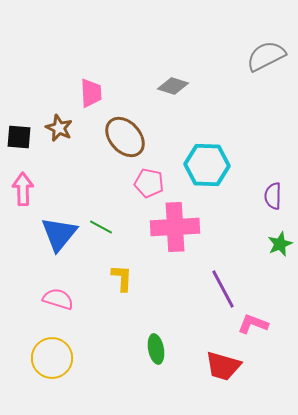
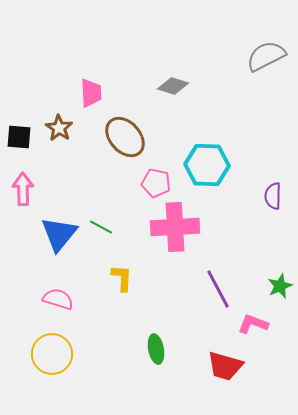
brown star: rotated 8 degrees clockwise
pink pentagon: moved 7 px right
green star: moved 42 px down
purple line: moved 5 px left
yellow circle: moved 4 px up
red trapezoid: moved 2 px right
